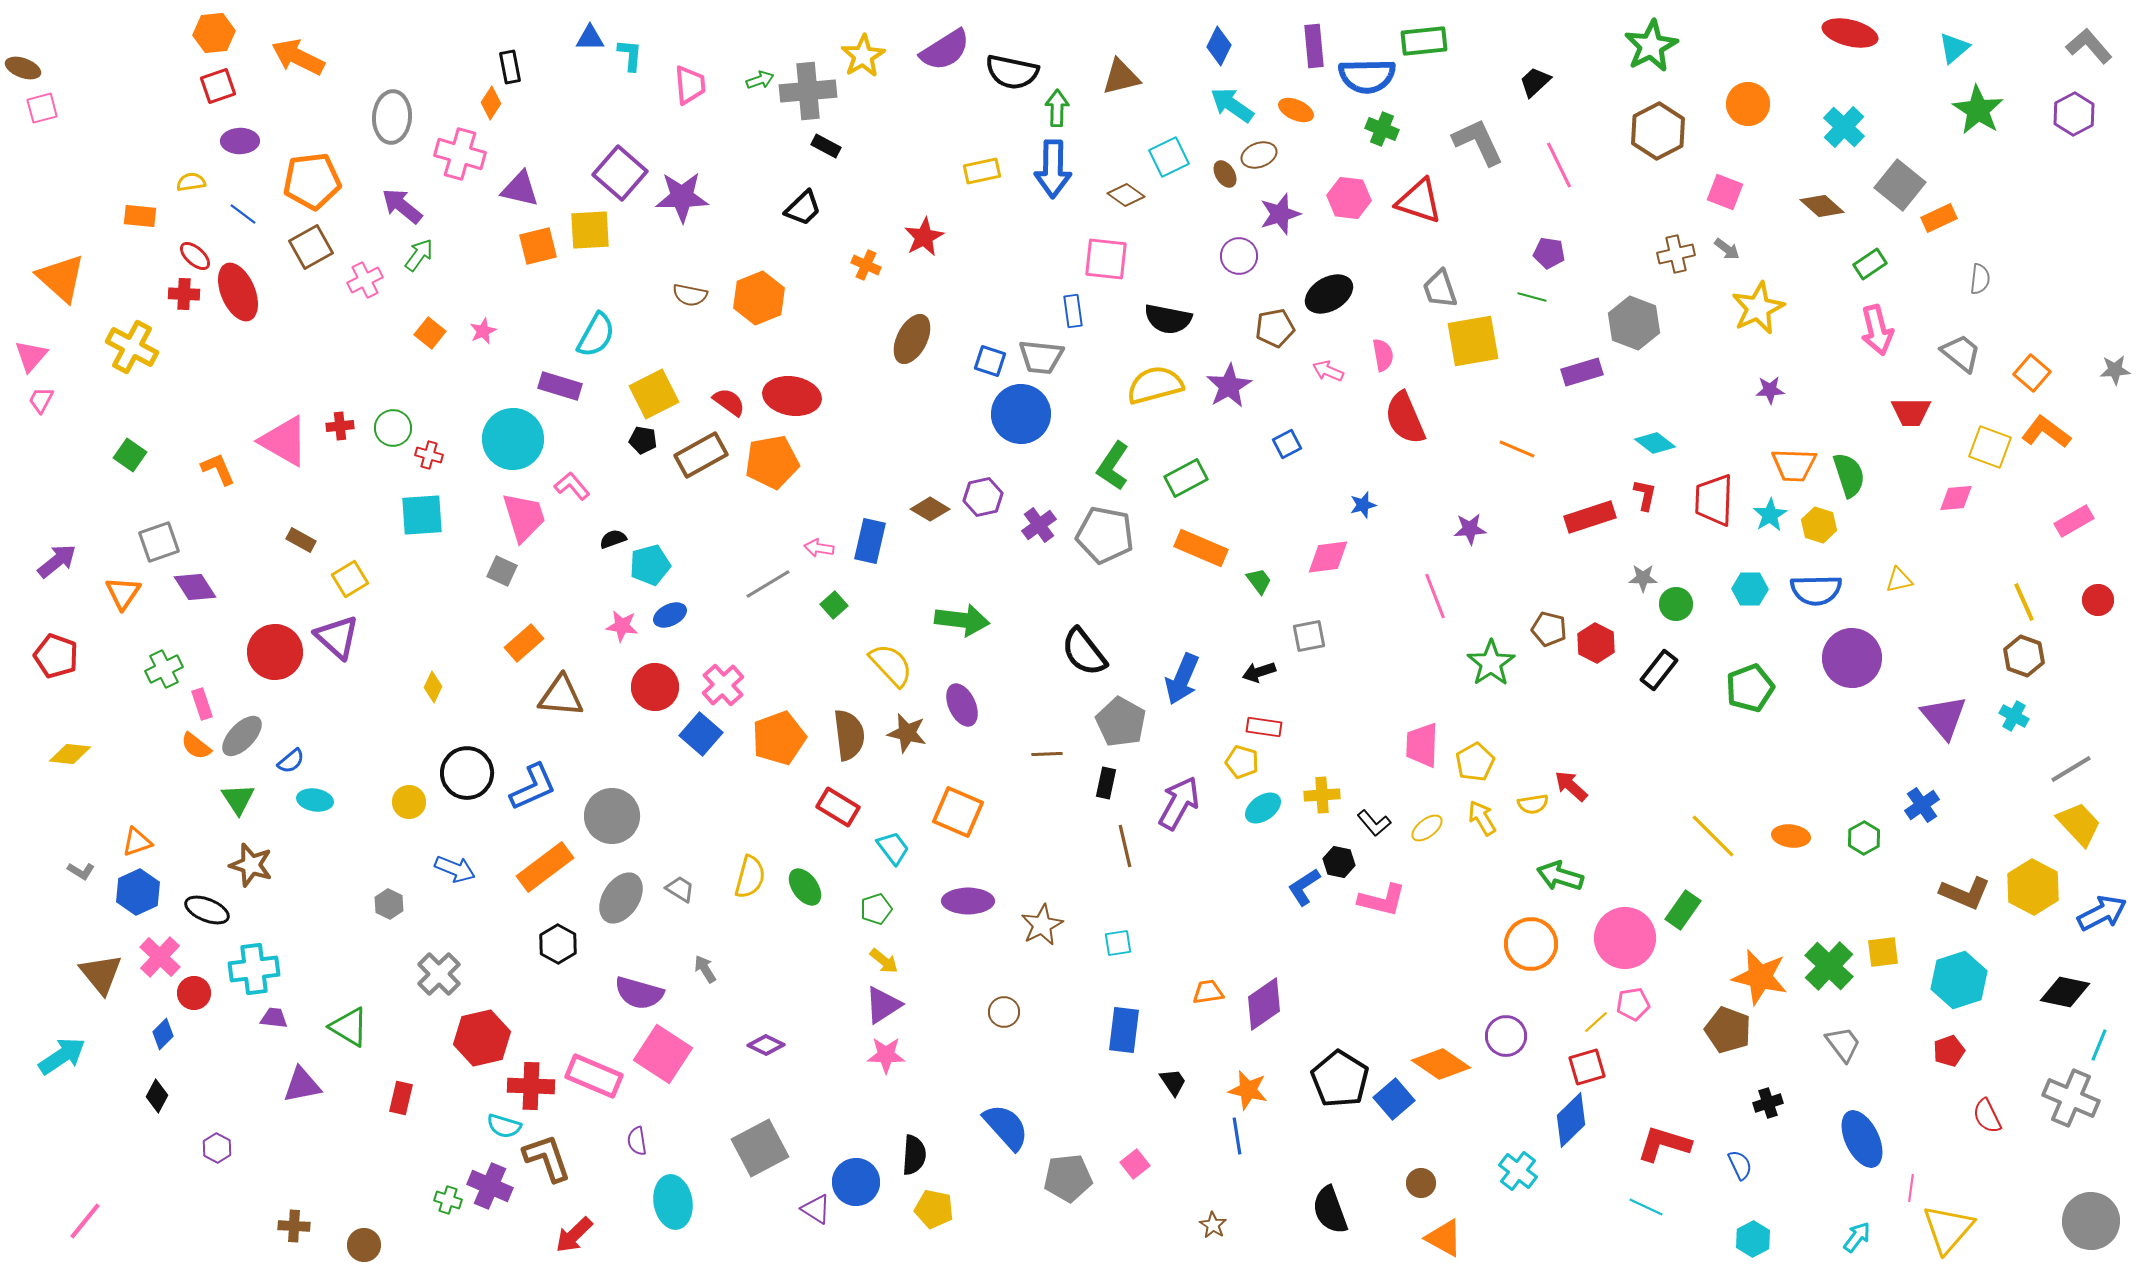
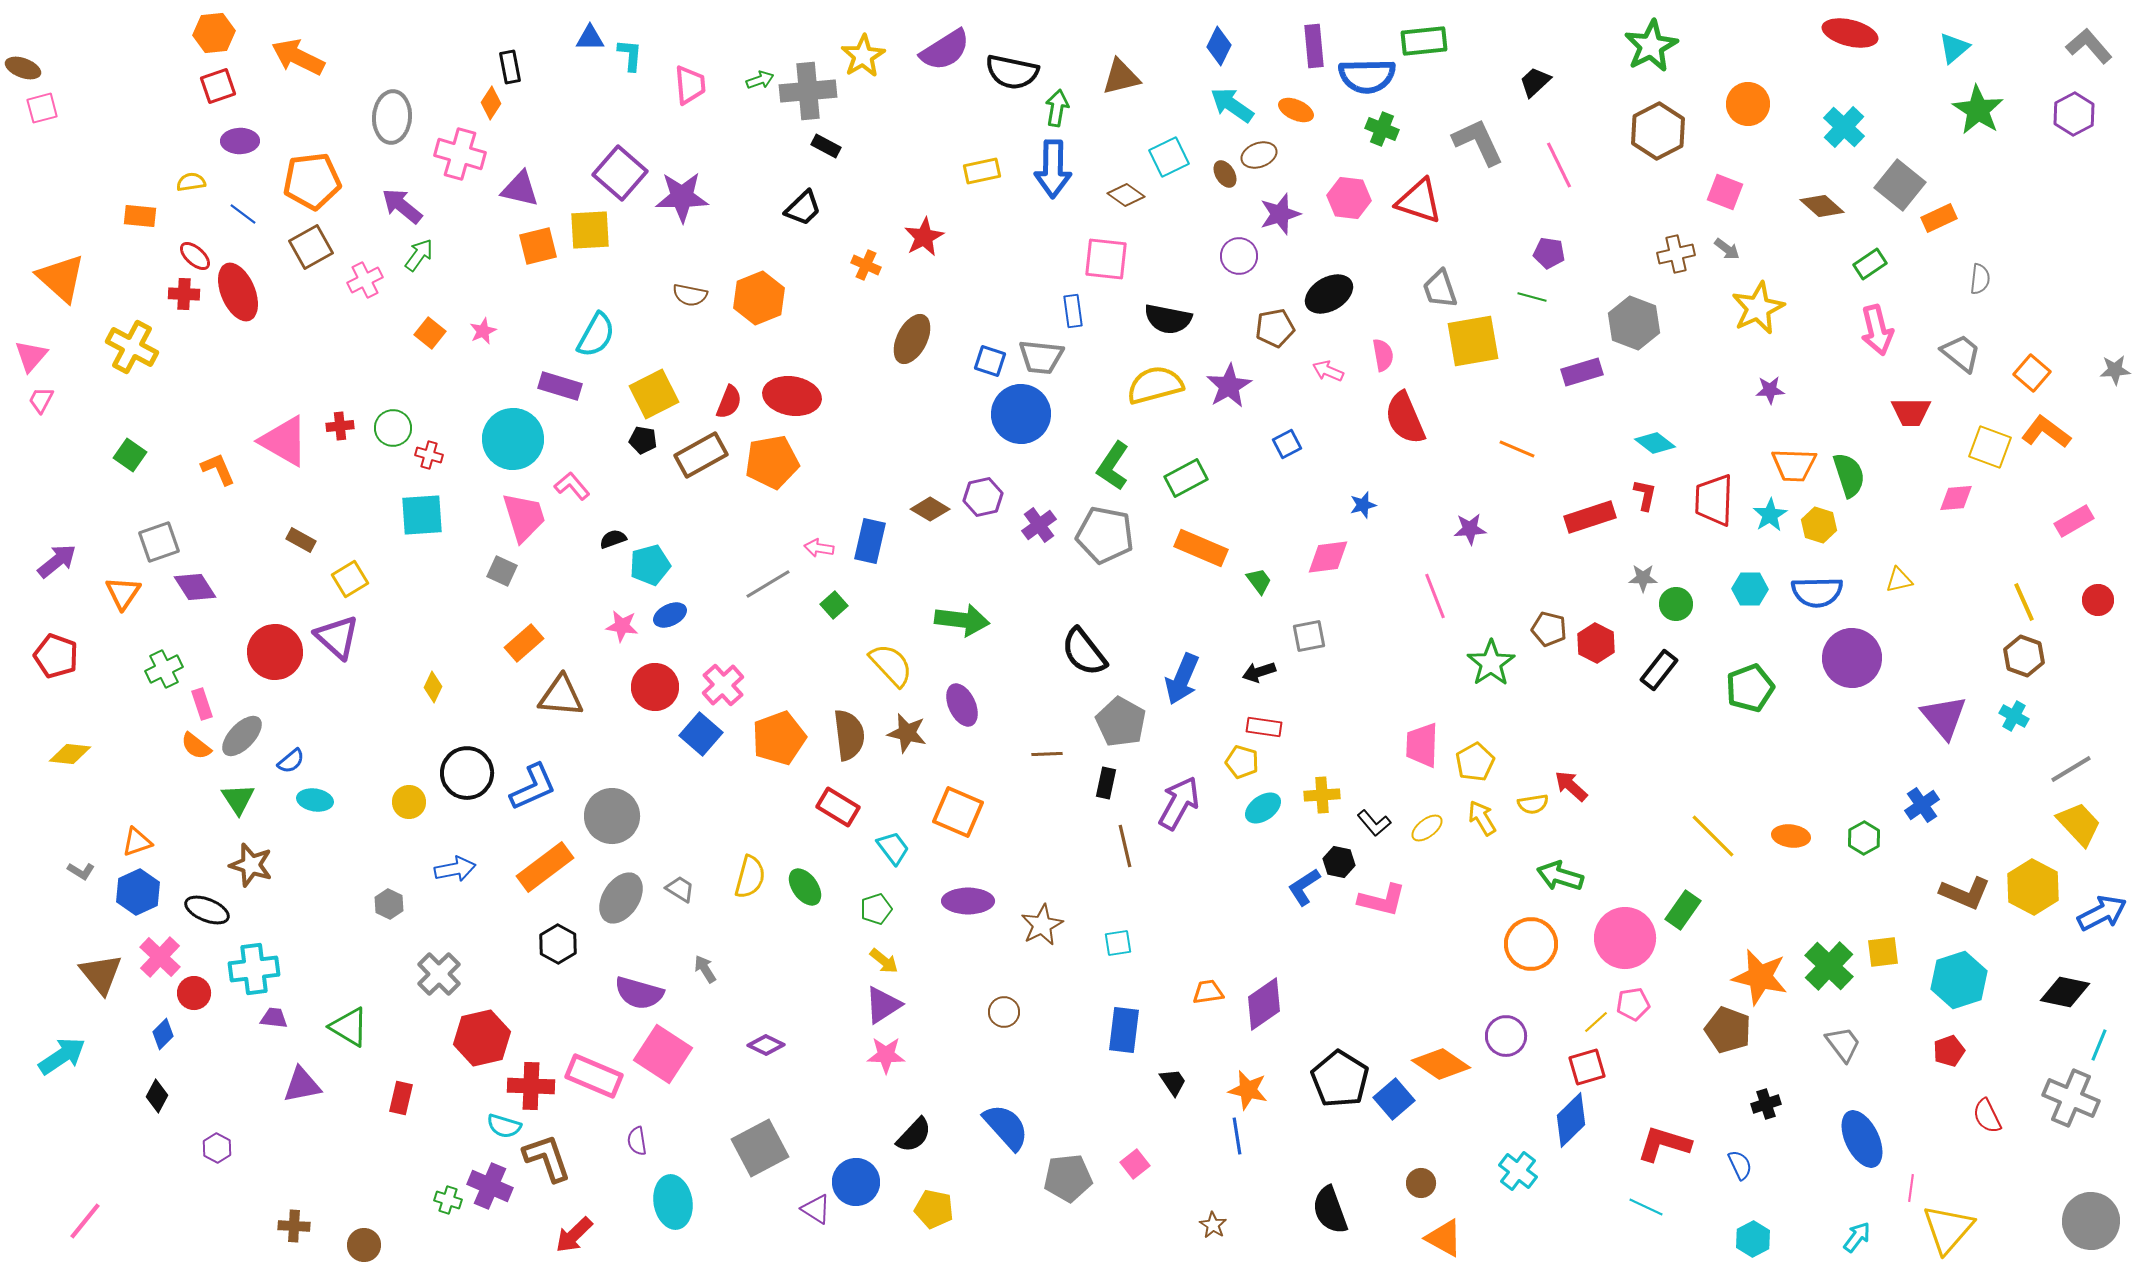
green arrow at (1057, 108): rotated 9 degrees clockwise
red semicircle at (729, 402): rotated 76 degrees clockwise
blue semicircle at (1816, 590): moved 1 px right, 2 px down
blue arrow at (455, 869): rotated 33 degrees counterclockwise
black cross at (1768, 1103): moved 2 px left, 1 px down
black semicircle at (914, 1155): moved 20 px up; rotated 39 degrees clockwise
